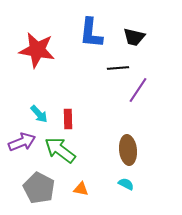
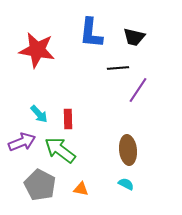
gray pentagon: moved 1 px right, 3 px up
